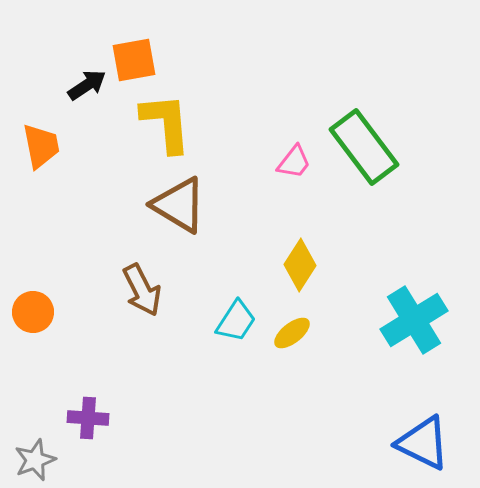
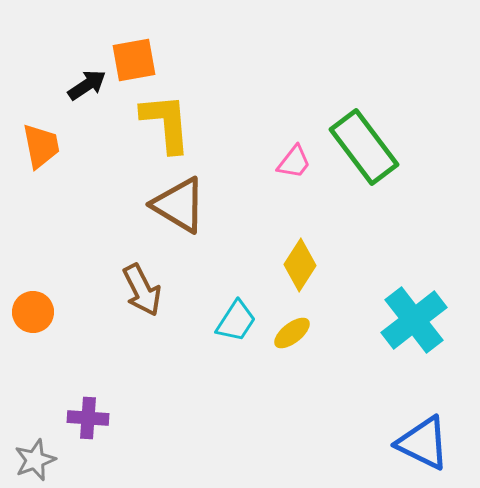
cyan cross: rotated 6 degrees counterclockwise
